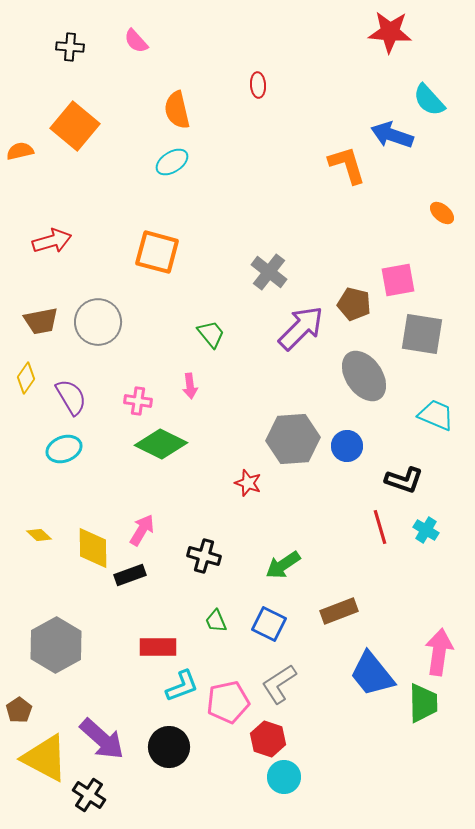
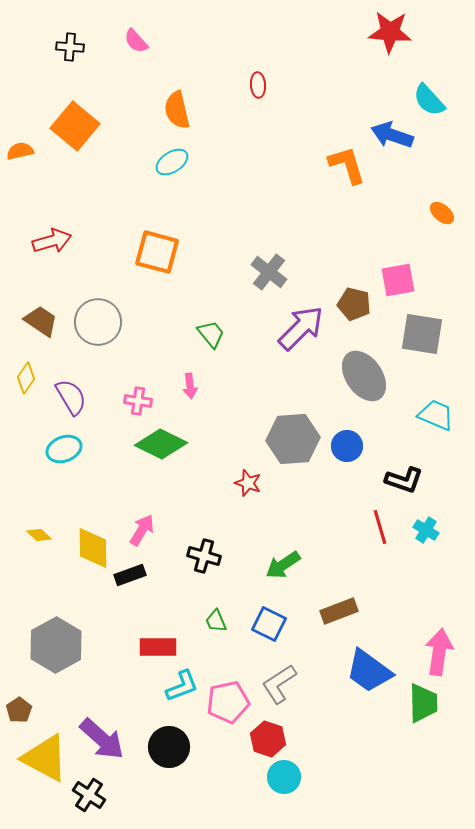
brown trapezoid at (41, 321): rotated 135 degrees counterclockwise
blue trapezoid at (372, 674): moved 3 px left, 3 px up; rotated 15 degrees counterclockwise
